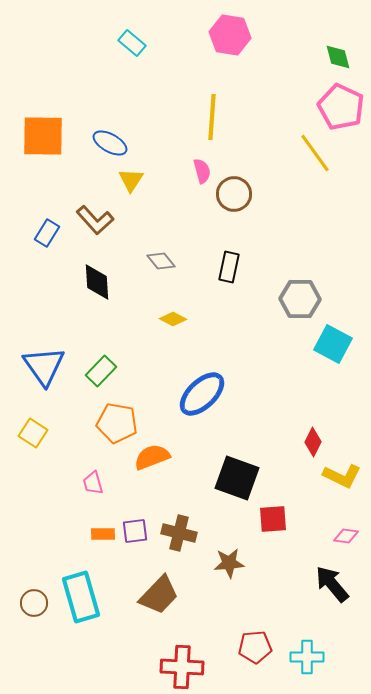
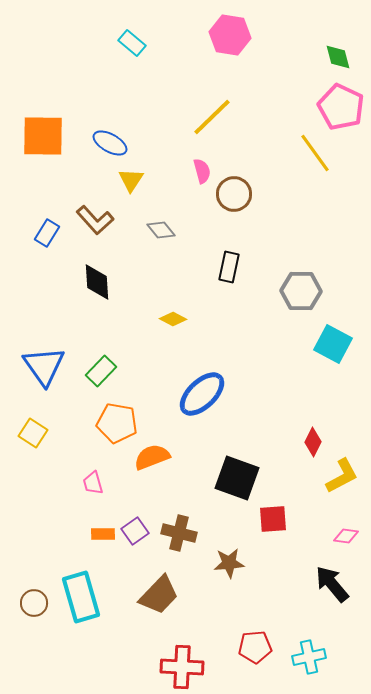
yellow line at (212, 117): rotated 42 degrees clockwise
gray diamond at (161, 261): moved 31 px up
gray hexagon at (300, 299): moved 1 px right, 8 px up
yellow L-shape at (342, 476): rotated 54 degrees counterclockwise
purple square at (135, 531): rotated 28 degrees counterclockwise
cyan cross at (307, 657): moved 2 px right; rotated 12 degrees counterclockwise
